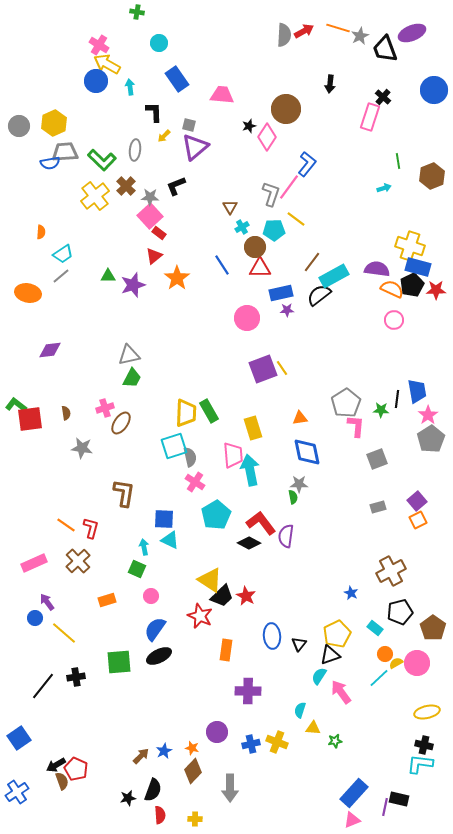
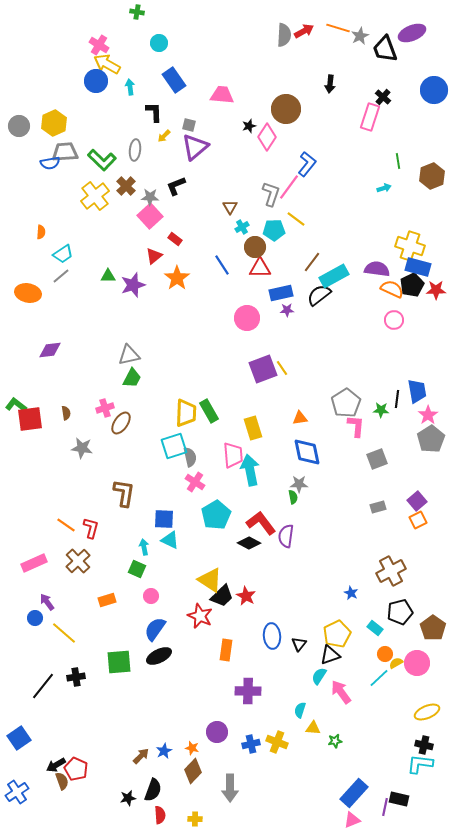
blue rectangle at (177, 79): moved 3 px left, 1 px down
red rectangle at (159, 233): moved 16 px right, 6 px down
yellow ellipse at (427, 712): rotated 10 degrees counterclockwise
